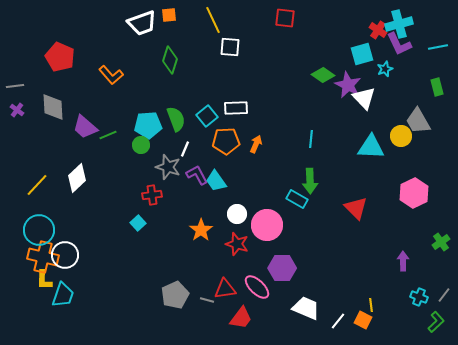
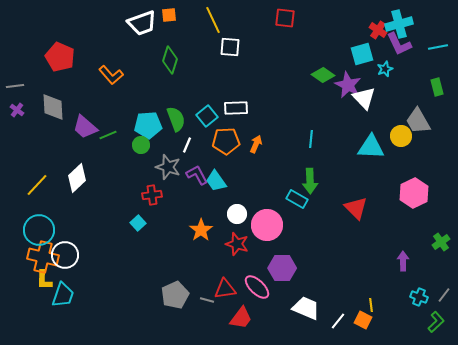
white line at (185, 149): moved 2 px right, 4 px up
